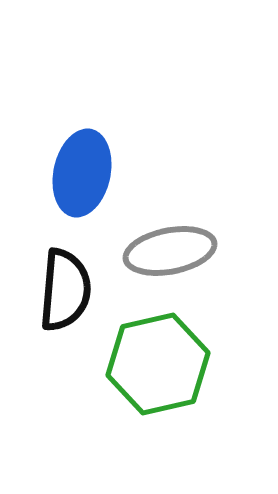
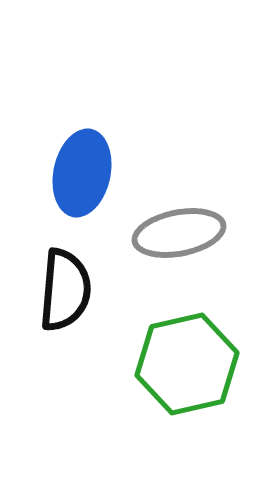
gray ellipse: moved 9 px right, 18 px up
green hexagon: moved 29 px right
